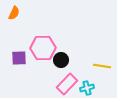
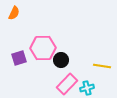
purple square: rotated 14 degrees counterclockwise
